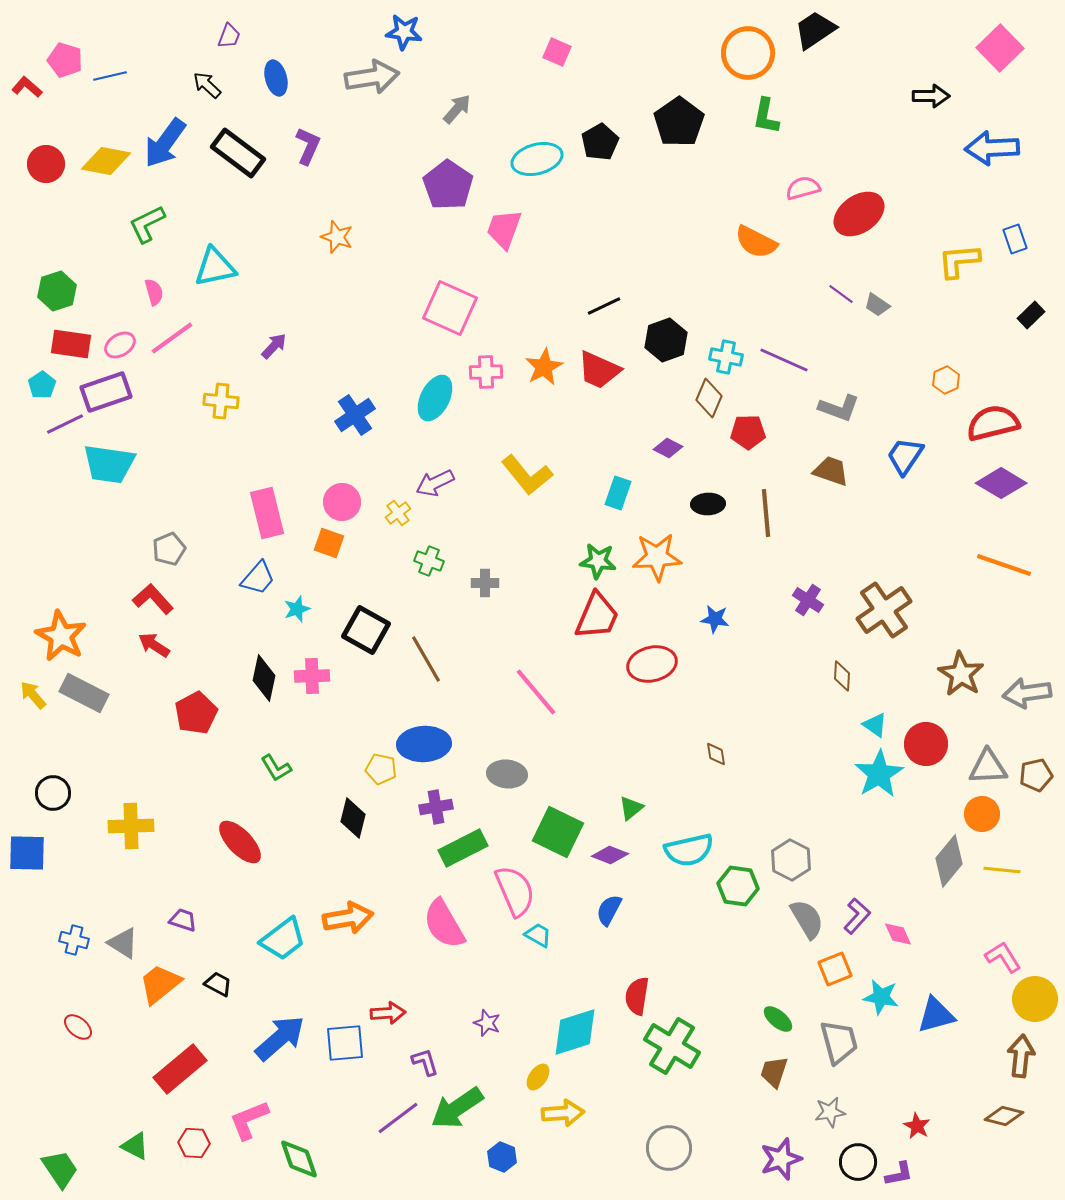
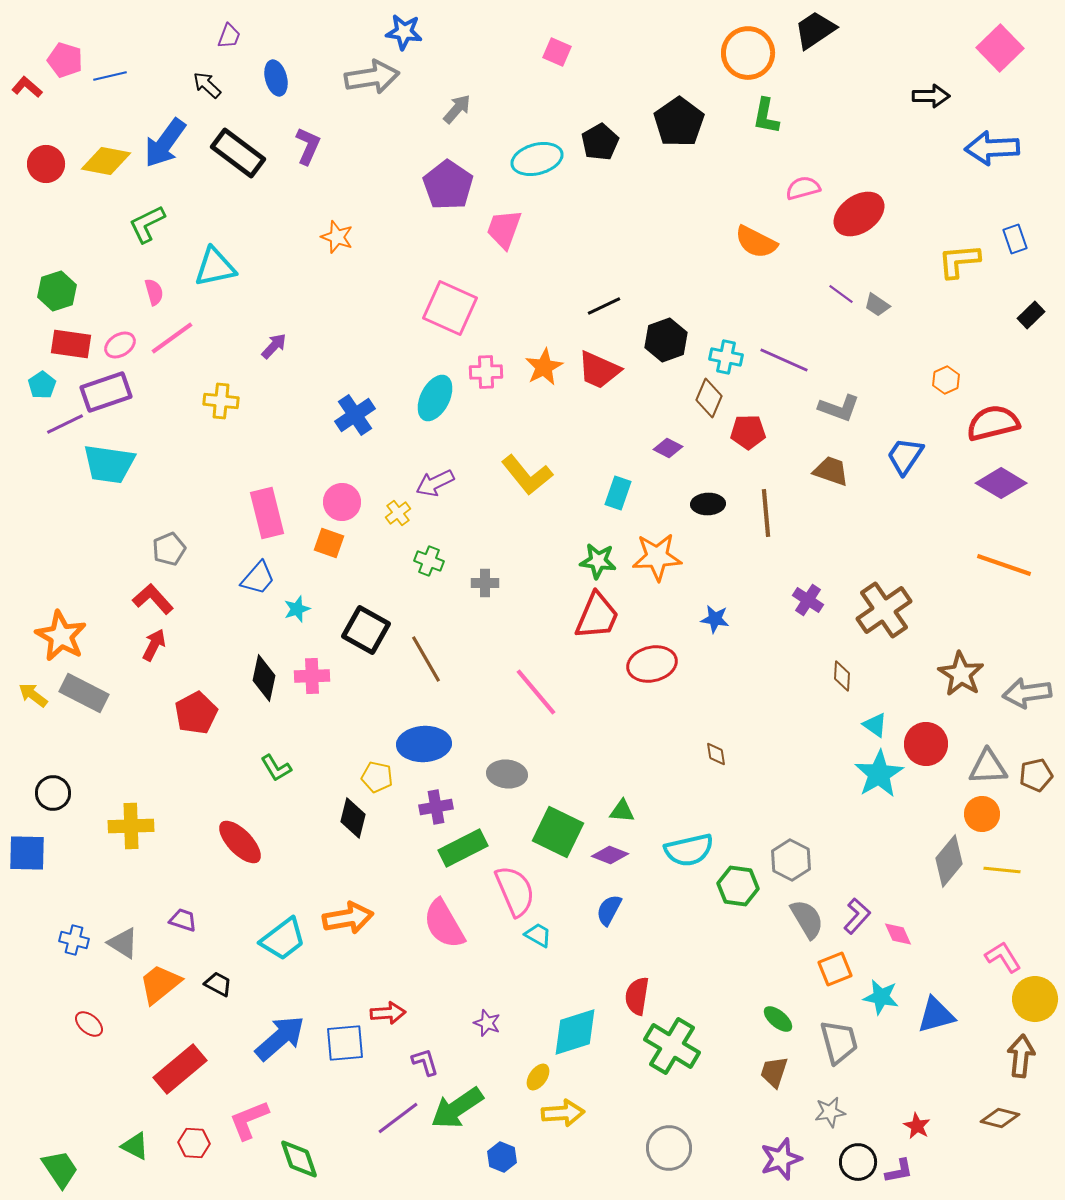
red arrow at (154, 645): rotated 84 degrees clockwise
yellow arrow at (33, 695): rotated 12 degrees counterclockwise
yellow pentagon at (381, 769): moved 4 px left, 8 px down
green triangle at (631, 808): moved 9 px left, 3 px down; rotated 44 degrees clockwise
red ellipse at (78, 1027): moved 11 px right, 3 px up
brown diamond at (1004, 1116): moved 4 px left, 2 px down
purple L-shape at (899, 1174): moved 3 px up
